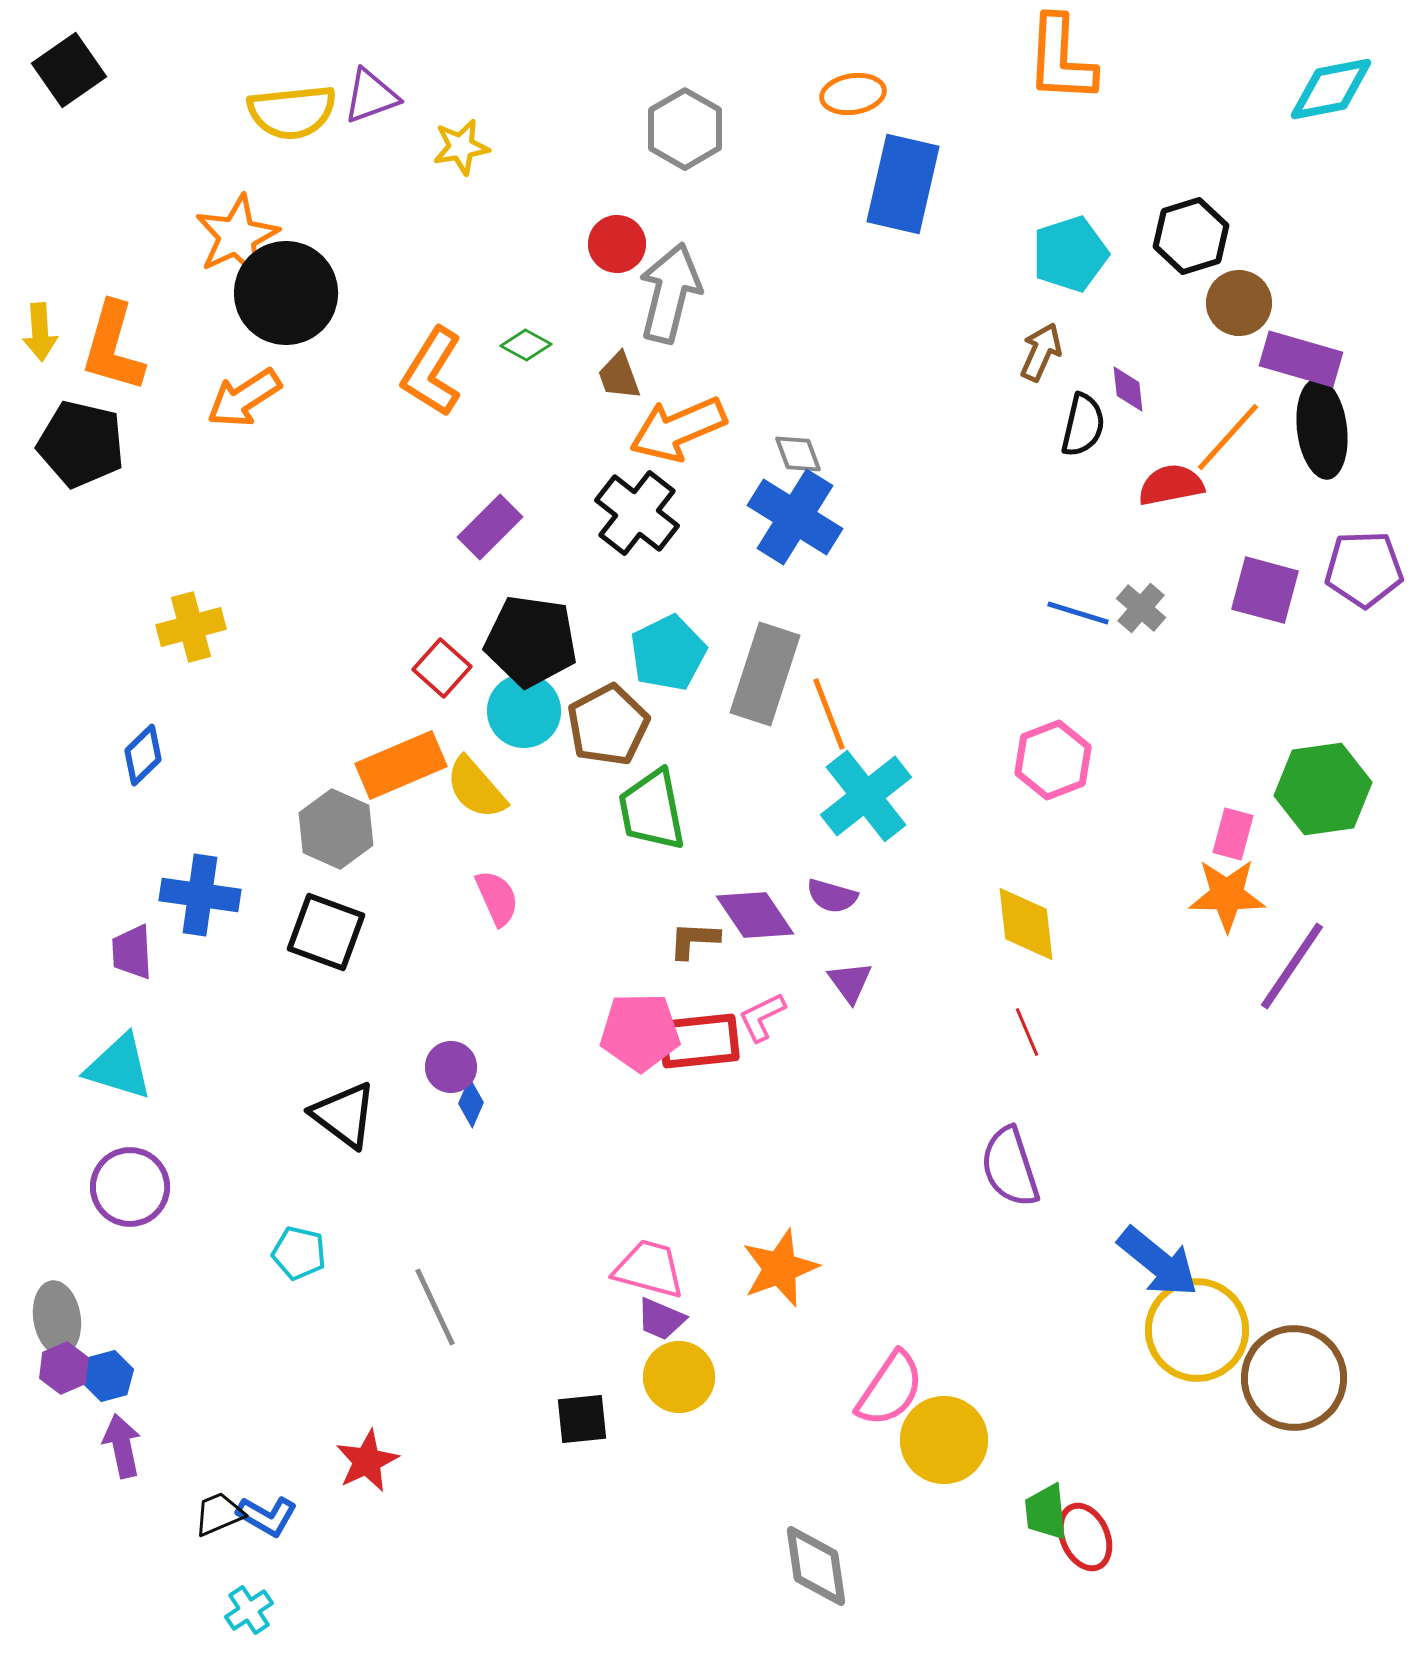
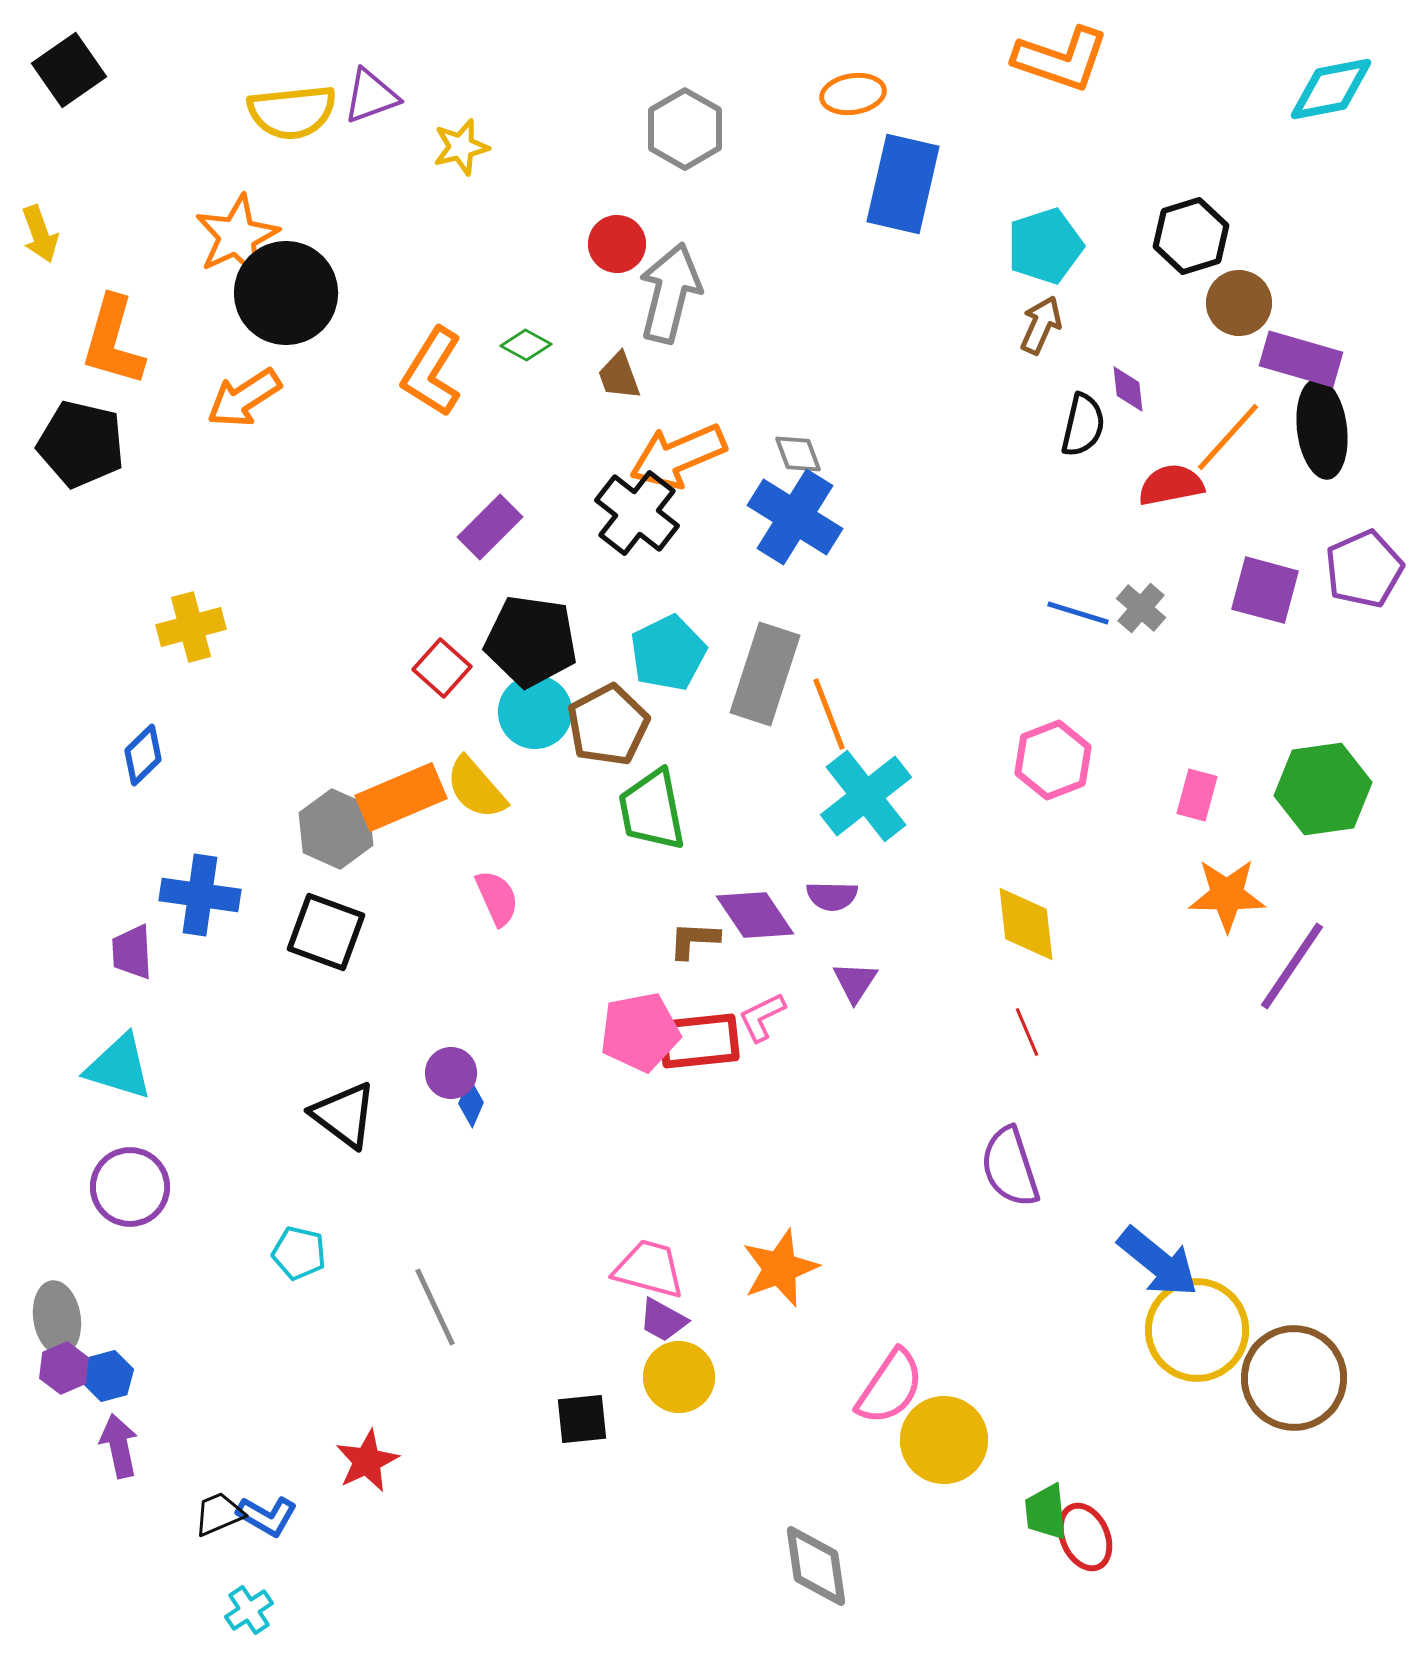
orange L-shape at (1061, 59): rotated 74 degrees counterclockwise
yellow star at (461, 147): rotated 4 degrees counterclockwise
cyan pentagon at (1070, 254): moved 25 px left, 8 px up
yellow arrow at (40, 332): moved 98 px up; rotated 16 degrees counterclockwise
orange L-shape at (113, 347): moved 6 px up
brown arrow at (1041, 352): moved 27 px up
orange arrow at (678, 429): moved 27 px down
purple pentagon at (1364, 569): rotated 22 degrees counterclockwise
cyan circle at (524, 711): moved 11 px right, 1 px down
orange rectangle at (401, 765): moved 32 px down
pink rectangle at (1233, 834): moved 36 px left, 39 px up
purple semicircle at (832, 896): rotated 15 degrees counterclockwise
purple triangle at (850, 982): moved 5 px right; rotated 9 degrees clockwise
pink pentagon at (640, 1032): rotated 10 degrees counterclockwise
purple circle at (451, 1067): moved 6 px down
purple trapezoid at (661, 1319): moved 2 px right, 1 px down; rotated 6 degrees clockwise
pink semicircle at (890, 1389): moved 2 px up
purple arrow at (122, 1446): moved 3 px left
